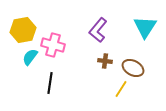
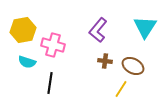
cyan semicircle: moved 3 px left, 5 px down; rotated 108 degrees counterclockwise
brown ellipse: moved 2 px up
